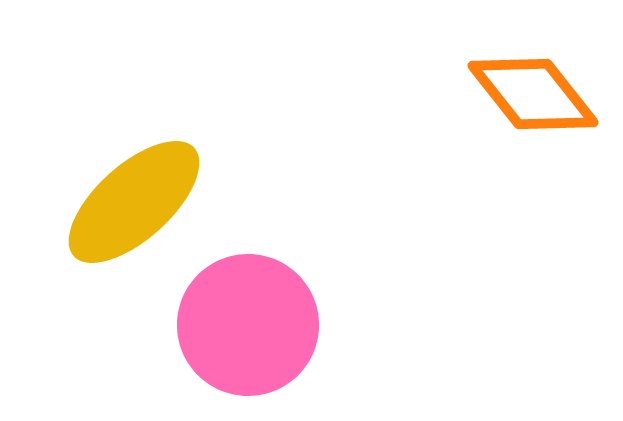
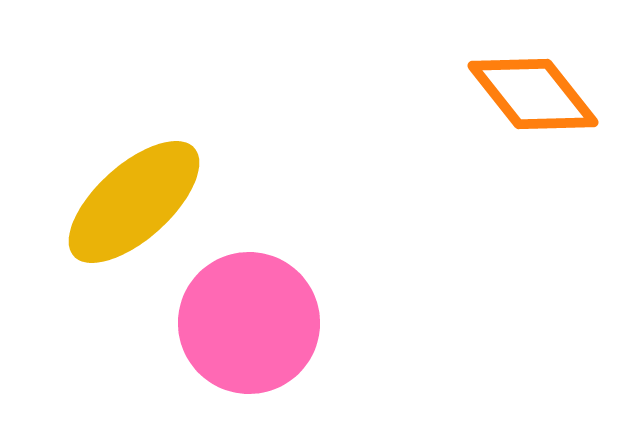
pink circle: moved 1 px right, 2 px up
